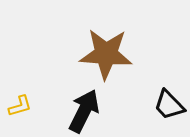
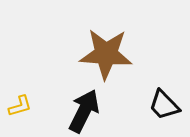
black trapezoid: moved 5 px left
